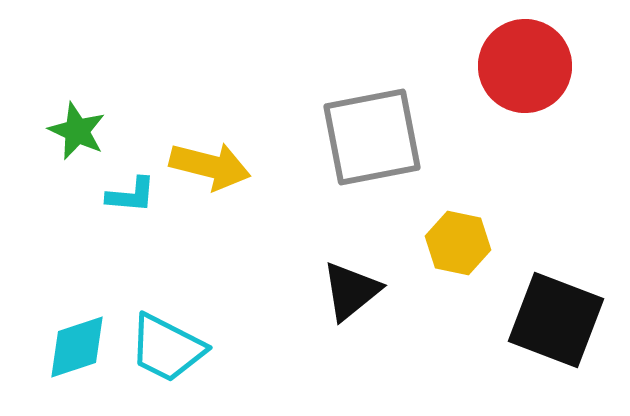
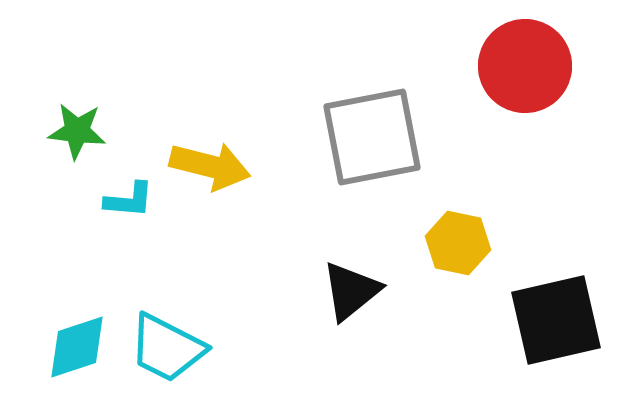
green star: rotated 18 degrees counterclockwise
cyan L-shape: moved 2 px left, 5 px down
black square: rotated 34 degrees counterclockwise
